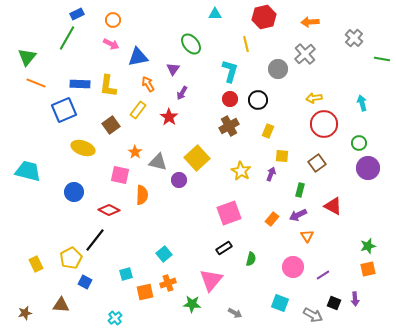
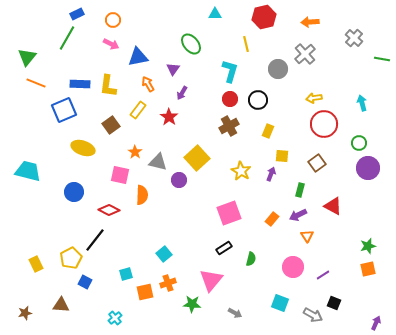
purple arrow at (355, 299): moved 21 px right, 24 px down; rotated 152 degrees counterclockwise
